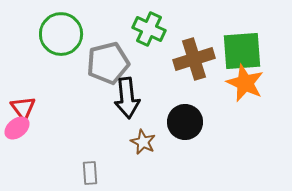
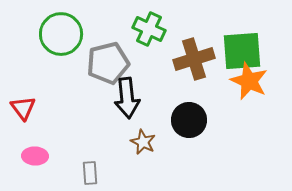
orange star: moved 4 px right, 2 px up
black circle: moved 4 px right, 2 px up
pink ellipse: moved 18 px right, 28 px down; rotated 40 degrees clockwise
